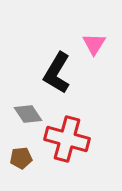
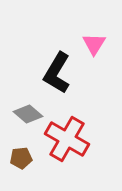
gray diamond: rotated 16 degrees counterclockwise
red cross: rotated 15 degrees clockwise
